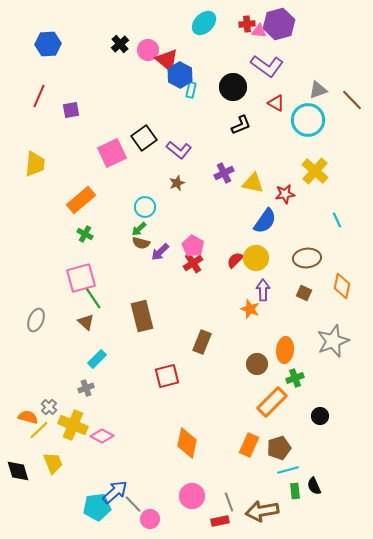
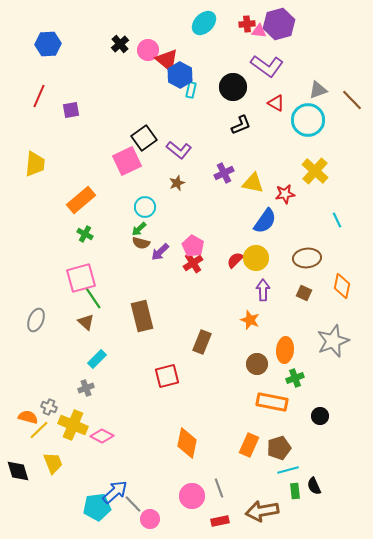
pink square at (112, 153): moved 15 px right, 8 px down
orange star at (250, 309): moved 11 px down
orange rectangle at (272, 402): rotated 56 degrees clockwise
gray cross at (49, 407): rotated 21 degrees counterclockwise
gray line at (229, 502): moved 10 px left, 14 px up
